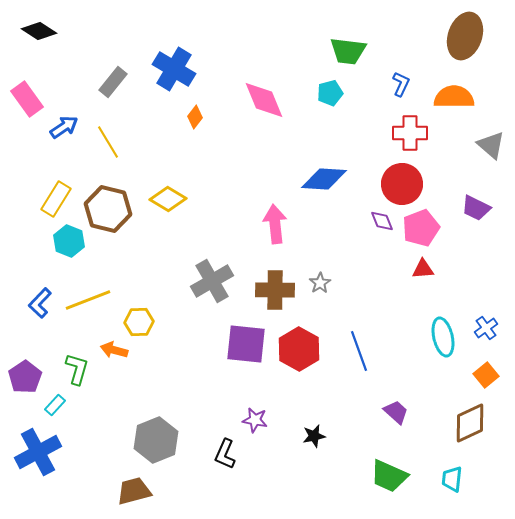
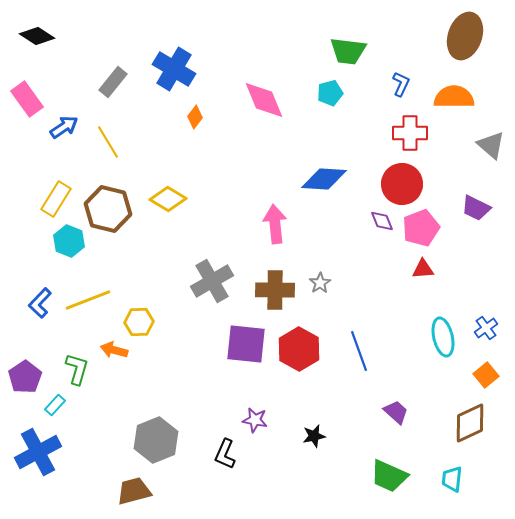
black diamond at (39, 31): moved 2 px left, 5 px down
